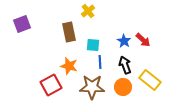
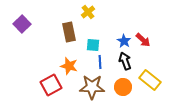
yellow cross: moved 1 px down
purple square: rotated 24 degrees counterclockwise
black arrow: moved 4 px up
